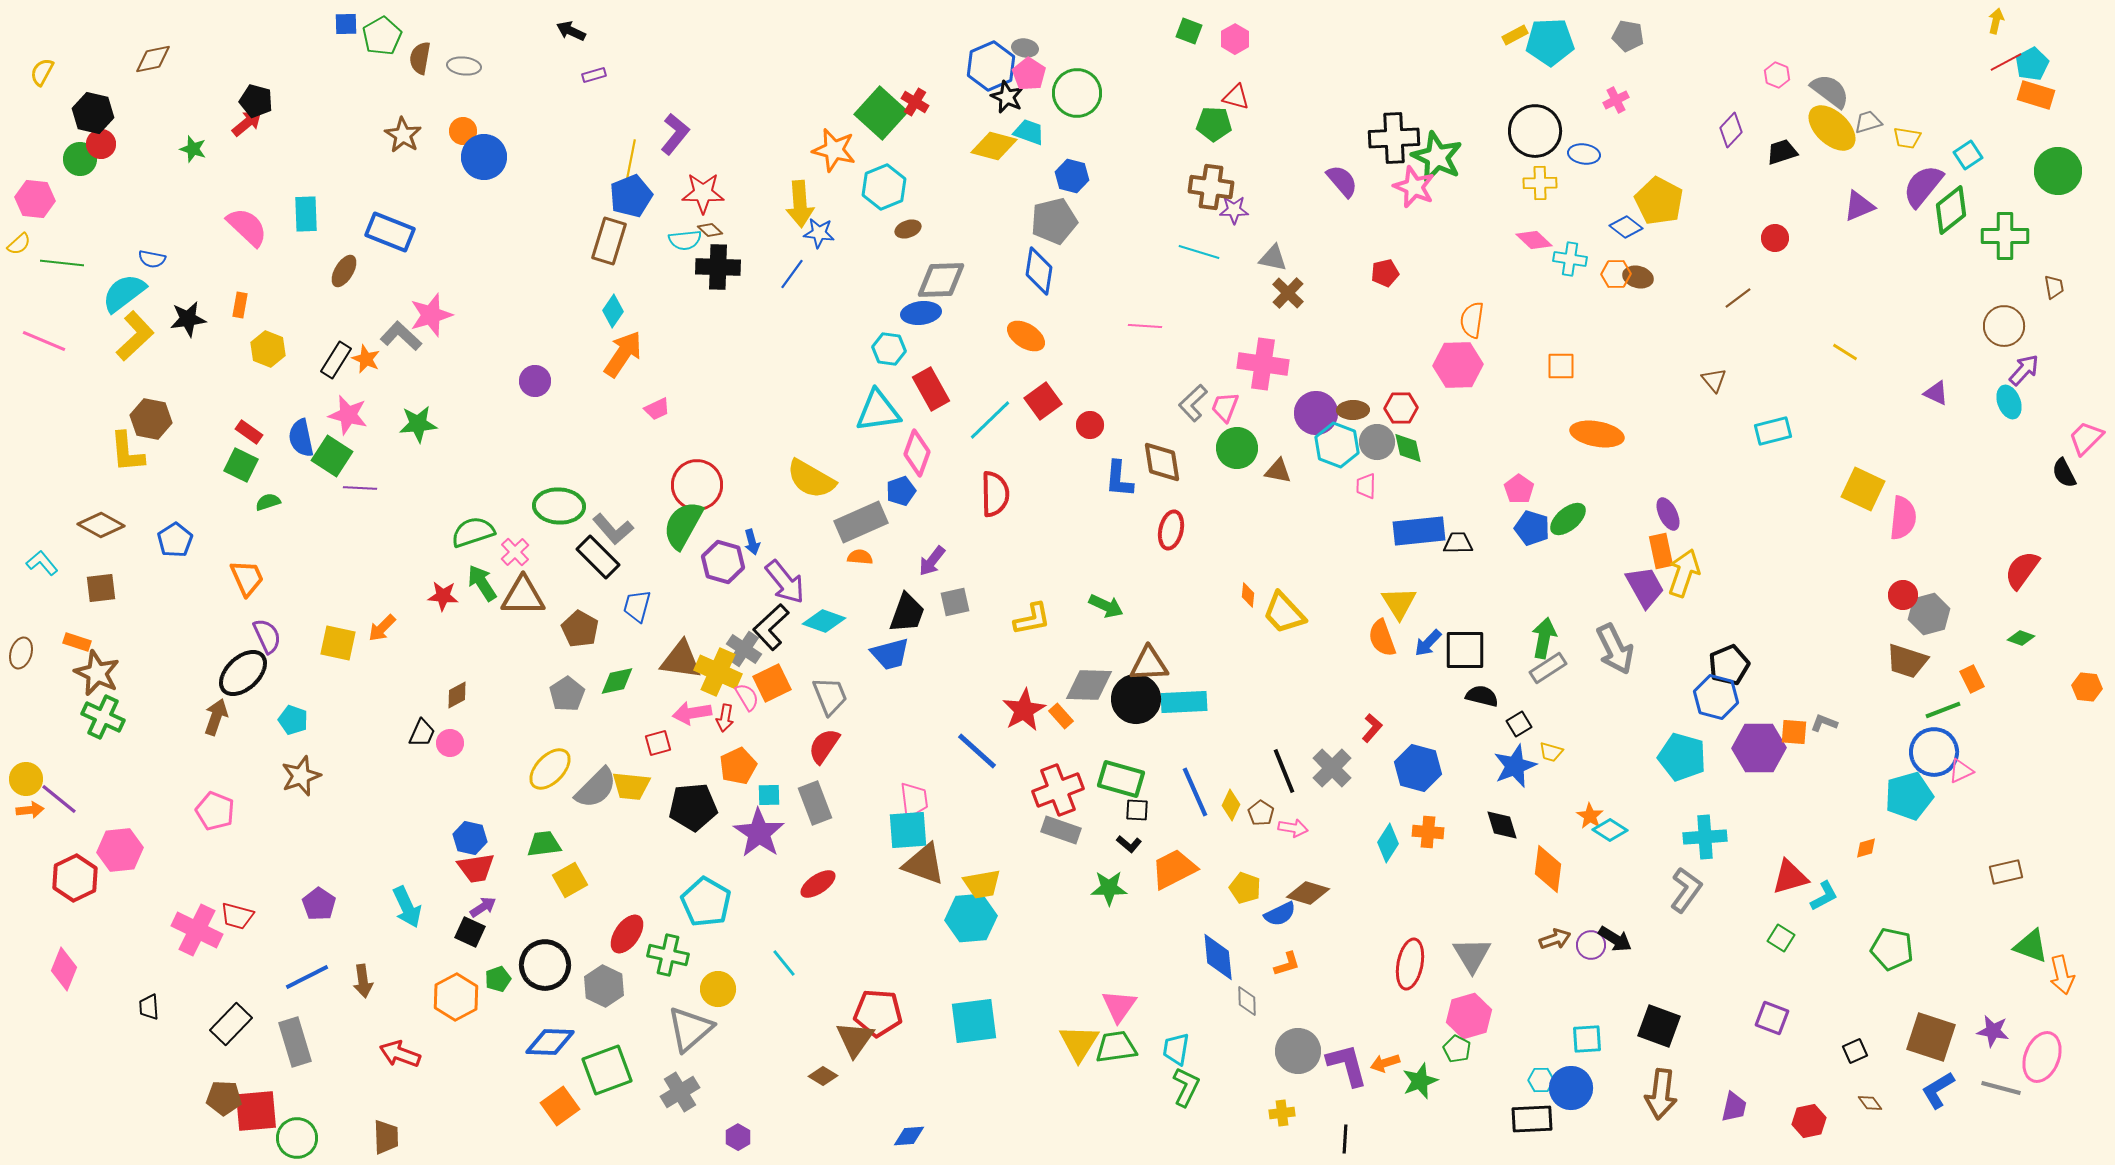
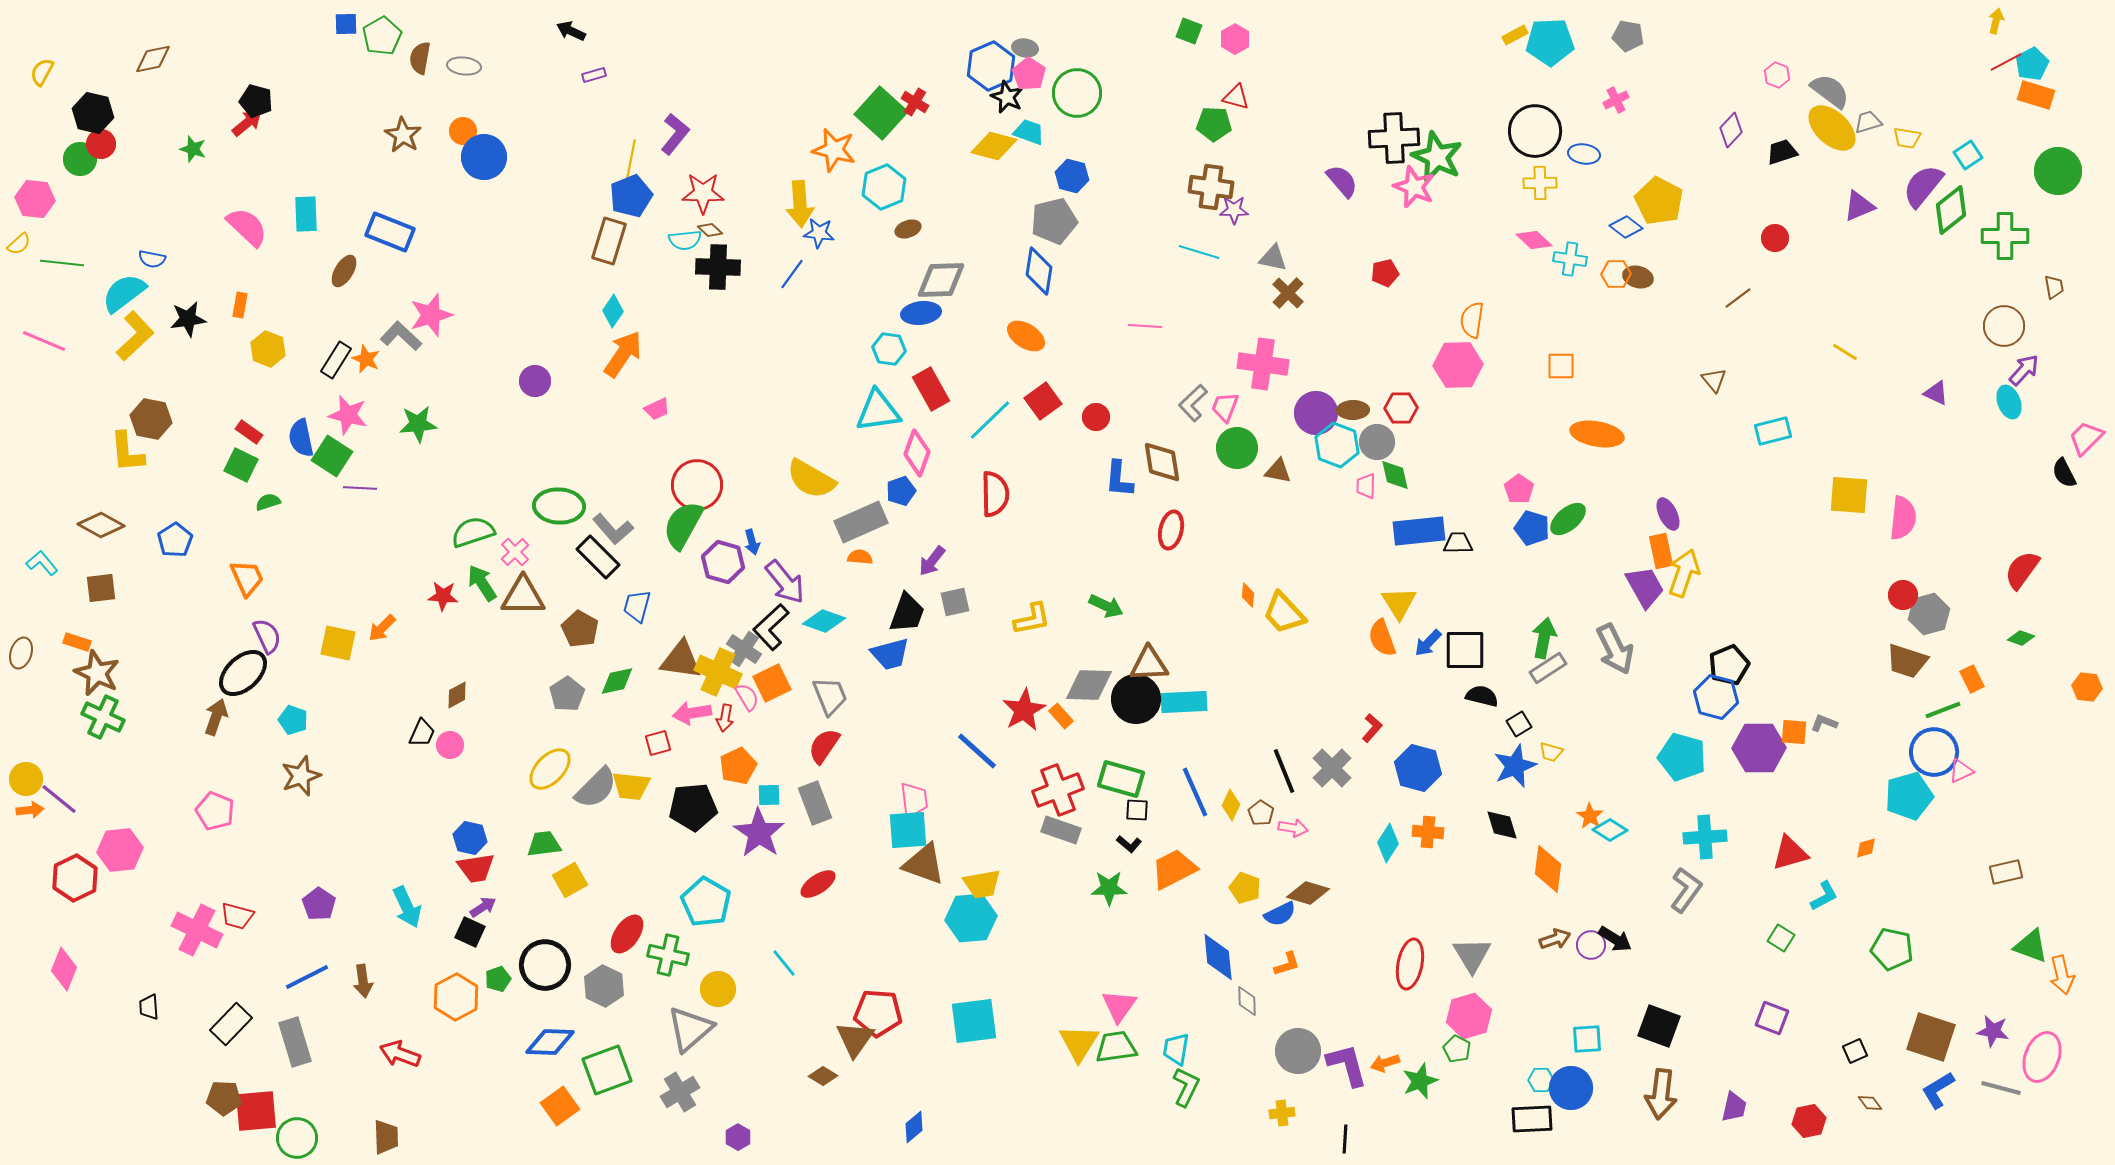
red circle at (1090, 425): moved 6 px right, 8 px up
green diamond at (1408, 448): moved 13 px left, 27 px down
yellow square at (1863, 489): moved 14 px left, 6 px down; rotated 21 degrees counterclockwise
pink circle at (450, 743): moved 2 px down
red triangle at (1790, 877): moved 24 px up
blue diamond at (909, 1136): moved 5 px right, 9 px up; rotated 36 degrees counterclockwise
